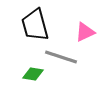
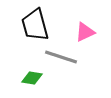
green diamond: moved 1 px left, 4 px down
